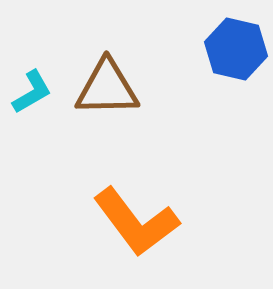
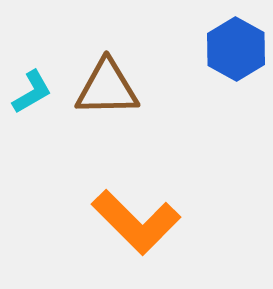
blue hexagon: rotated 16 degrees clockwise
orange L-shape: rotated 8 degrees counterclockwise
